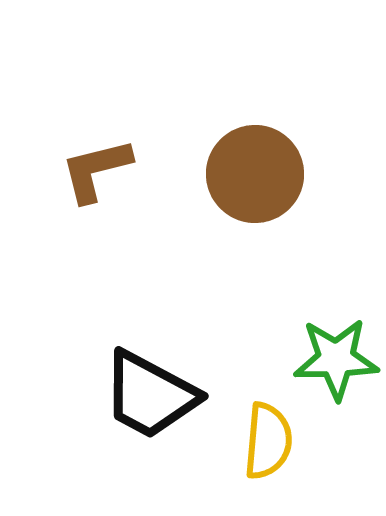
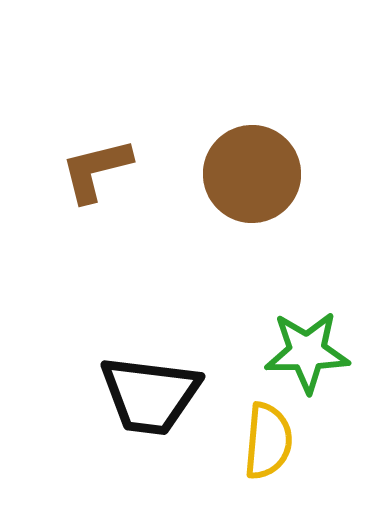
brown circle: moved 3 px left
green star: moved 29 px left, 7 px up
black trapezoid: rotated 21 degrees counterclockwise
